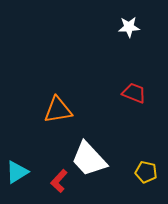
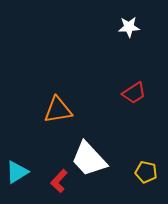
red trapezoid: rotated 125 degrees clockwise
